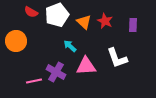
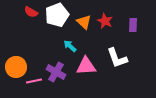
orange circle: moved 26 px down
